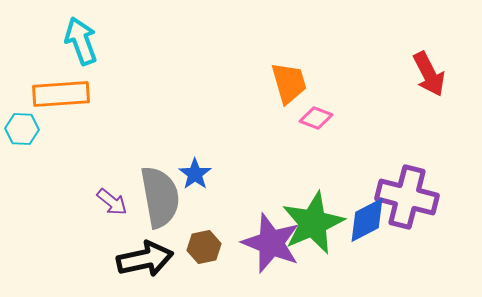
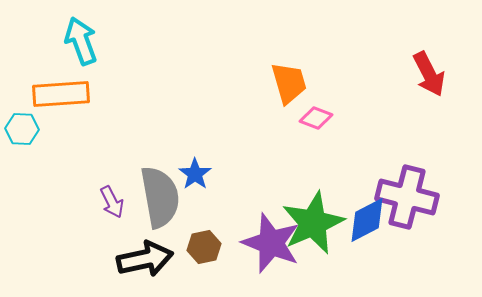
purple arrow: rotated 24 degrees clockwise
